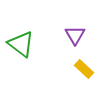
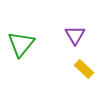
green triangle: rotated 32 degrees clockwise
